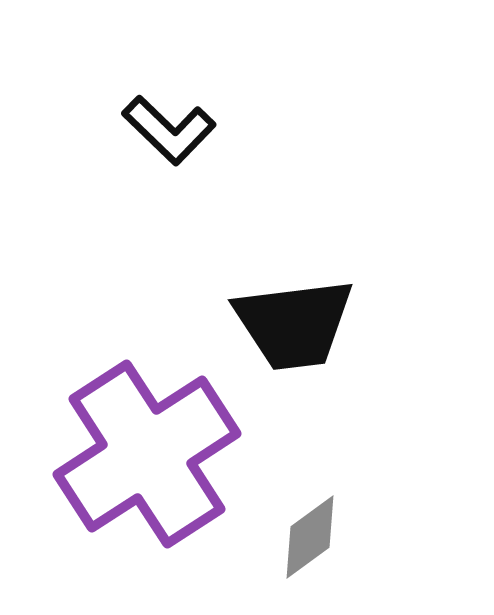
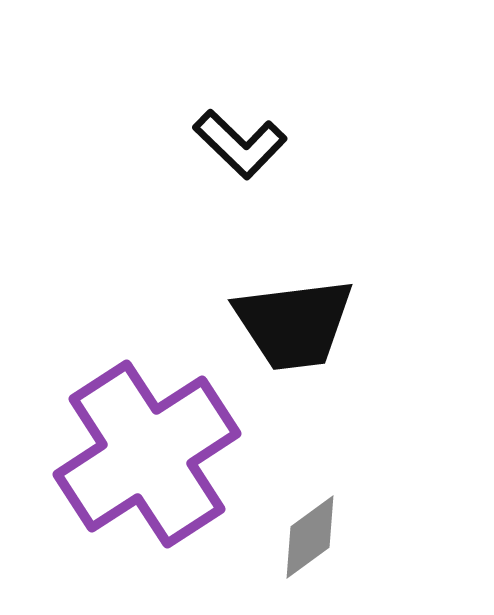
black L-shape: moved 71 px right, 14 px down
